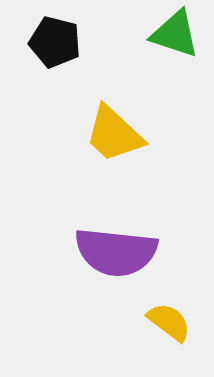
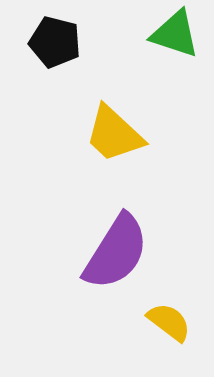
purple semicircle: rotated 64 degrees counterclockwise
